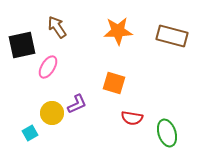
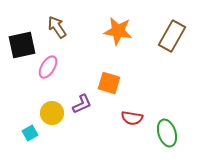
orange star: rotated 12 degrees clockwise
brown rectangle: rotated 76 degrees counterclockwise
orange square: moved 5 px left
purple L-shape: moved 5 px right
